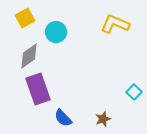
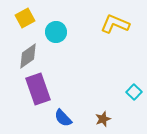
gray diamond: moved 1 px left
